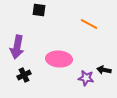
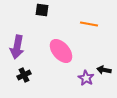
black square: moved 3 px right
orange line: rotated 18 degrees counterclockwise
pink ellipse: moved 2 px right, 8 px up; rotated 45 degrees clockwise
purple star: rotated 21 degrees clockwise
